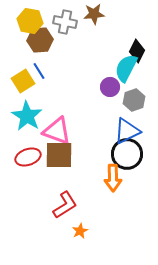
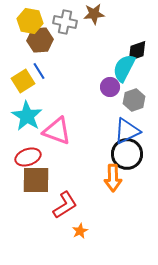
black diamond: rotated 45 degrees clockwise
cyan semicircle: moved 2 px left
brown square: moved 23 px left, 25 px down
